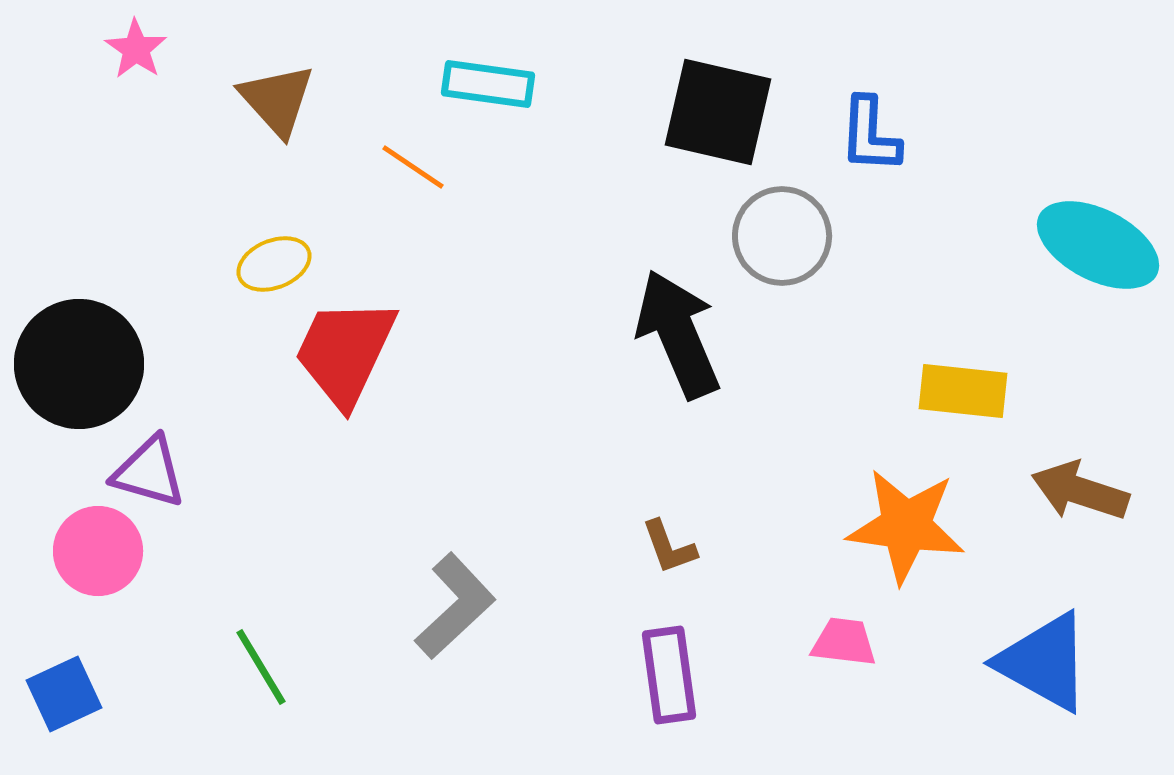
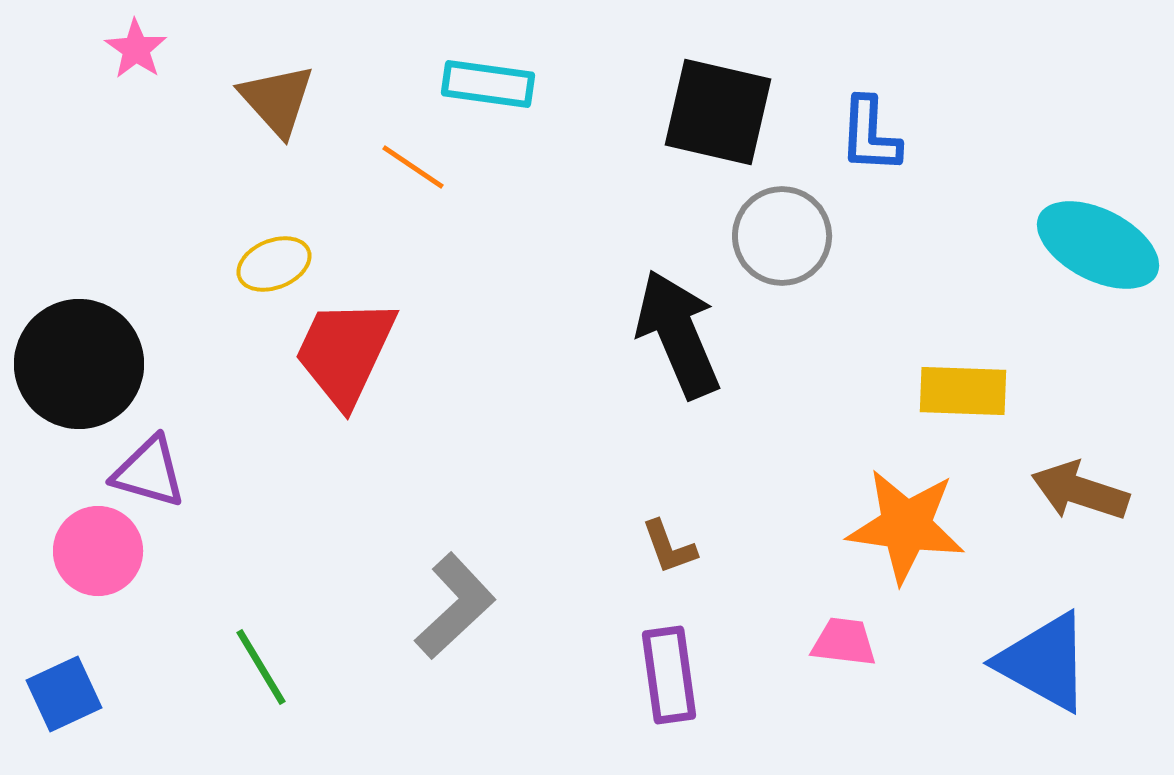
yellow rectangle: rotated 4 degrees counterclockwise
